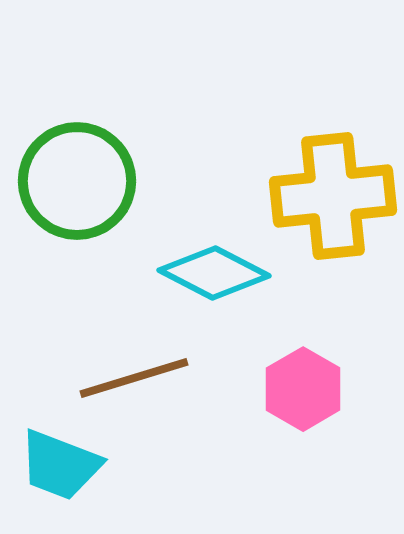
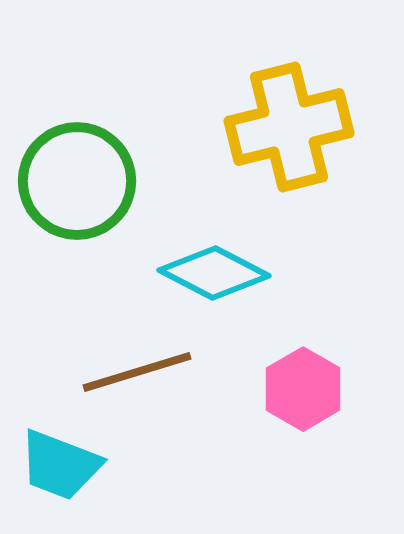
yellow cross: moved 44 px left, 69 px up; rotated 8 degrees counterclockwise
brown line: moved 3 px right, 6 px up
